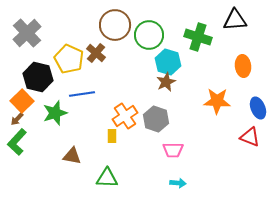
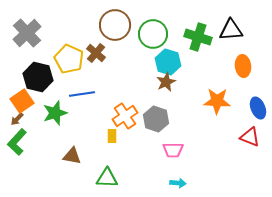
black triangle: moved 4 px left, 10 px down
green circle: moved 4 px right, 1 px up
orange square: rotated 10 degrees clockwise
